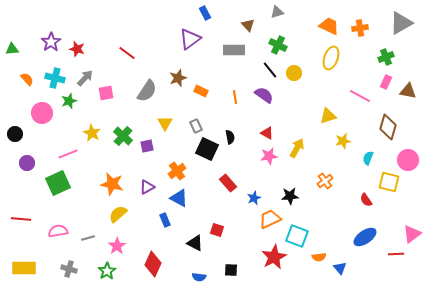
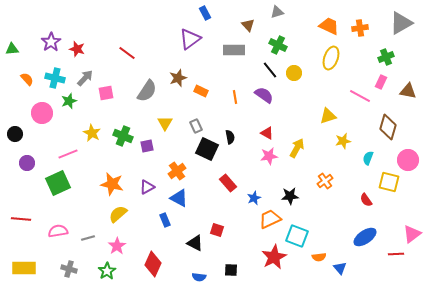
pink rectangle at (386, 82): moved 5 px left
green cross at (123, 136): rotated 18 degrees counterclockwise
